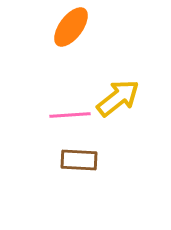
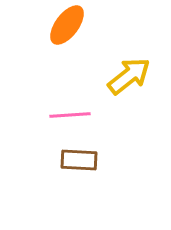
orange ellipse: moved 4 px left, 2 px up
yellow arrow: moved 11 px right, 22 px up
